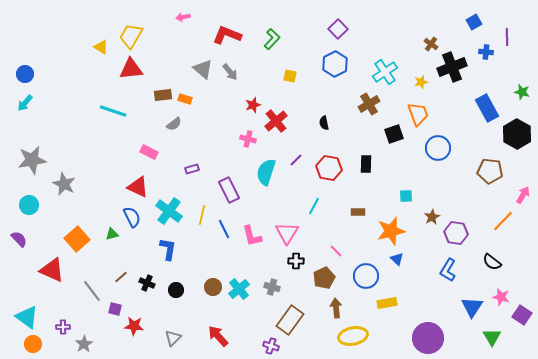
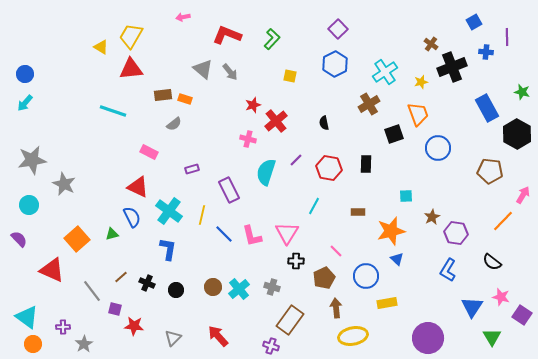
blue line at (224, 229): moved 5 px down; rotated 18 degrees counterclockwise
